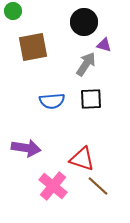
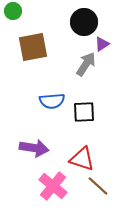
purple triangle: moved 2 px left, 1 px up; rotated 49 degrees counterclockwise
black square: moved 7 px left, 13 px down
purple arrow: moved 8 px right
